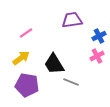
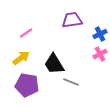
blue cross: moved 1 px right, 2 px up
pink cross: moved 3 px right, 2 px up
